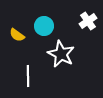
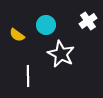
cyan circle: moved 2 px right, 1 px up
